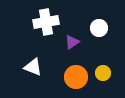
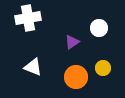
white cross: moved 18 px left, 4 px up
yellow circle: moved 5 px up
